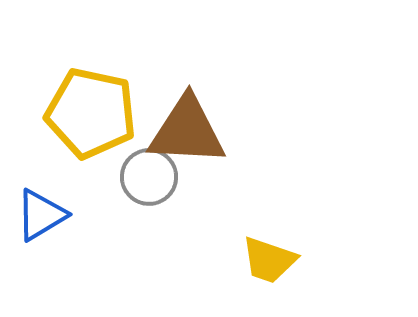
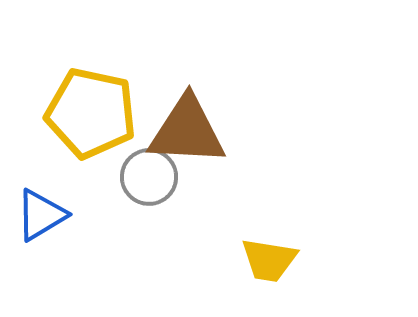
yellow trapezoid: rotated 10 degrees counterclockwise
